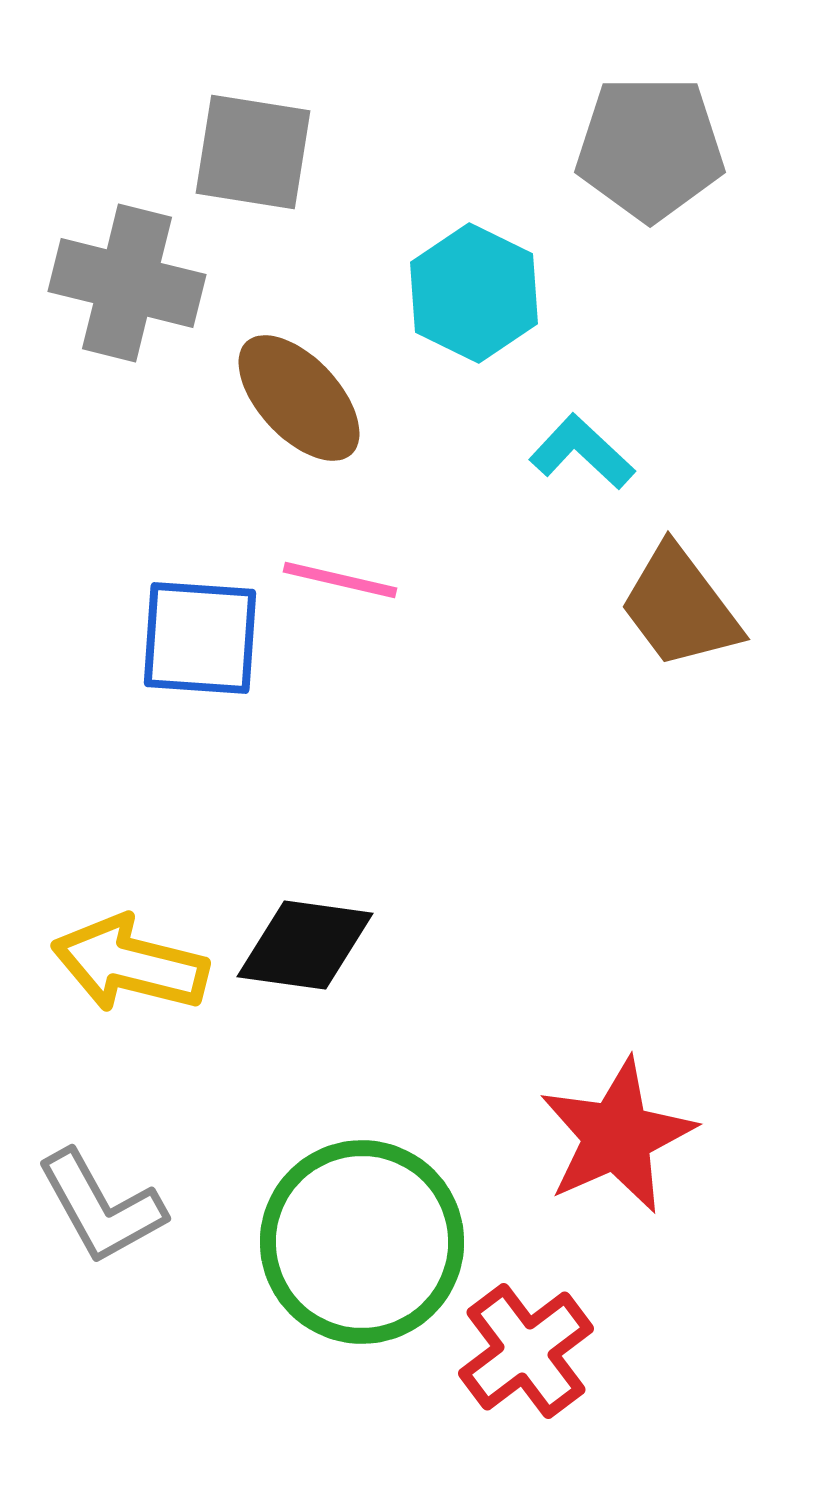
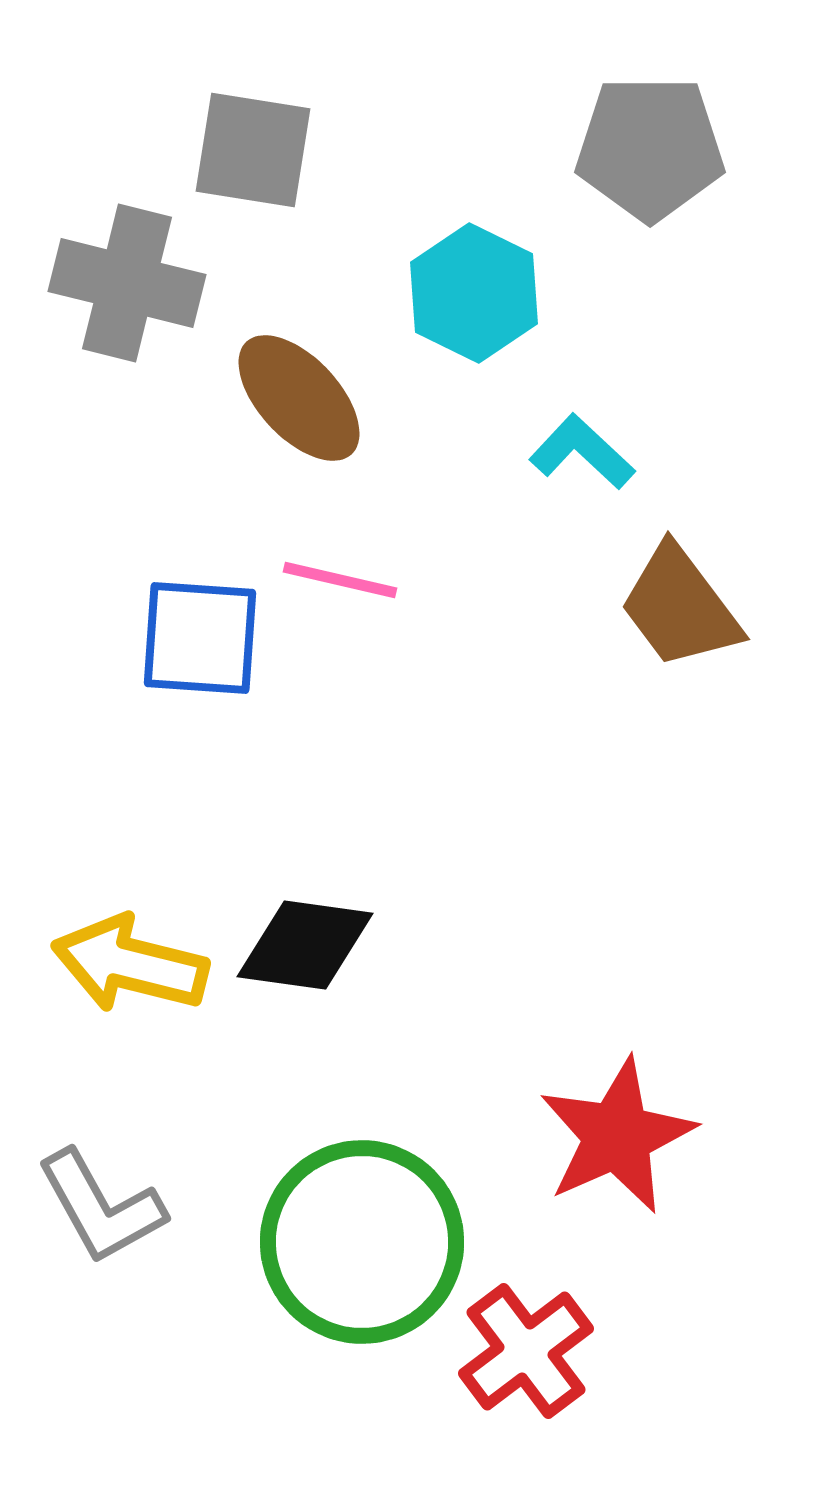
gray square: moved 2 px up
